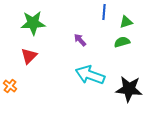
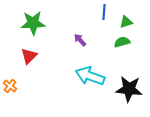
cyan arrow: moved 1 px down
